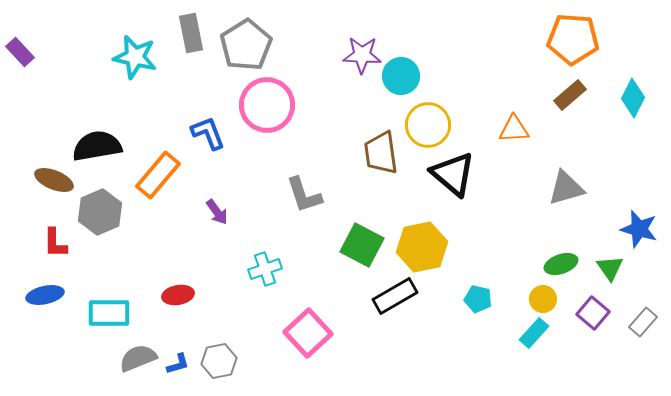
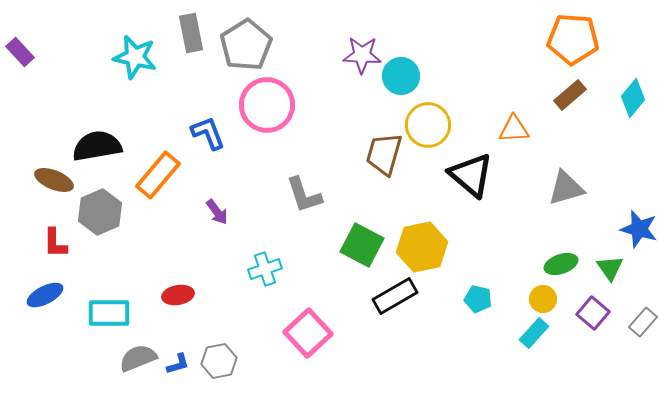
cyan diamond at (633, 98): rotated 12 degrees clockwise
brown trapezoid at (381, 153): moved 3 px right, 1 px down; rotated 24 degrees clockwise
black triangle at (453, 174): moved 18 px right, 1 px down
blue ellipse at (45, 295): rotated 15 degrees counterclockwise
